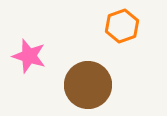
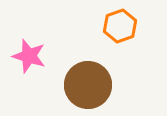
orange hexagon: moved 2 px left
